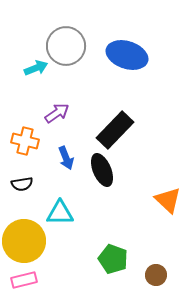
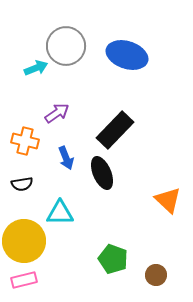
black ellipse: moved 3 px down
